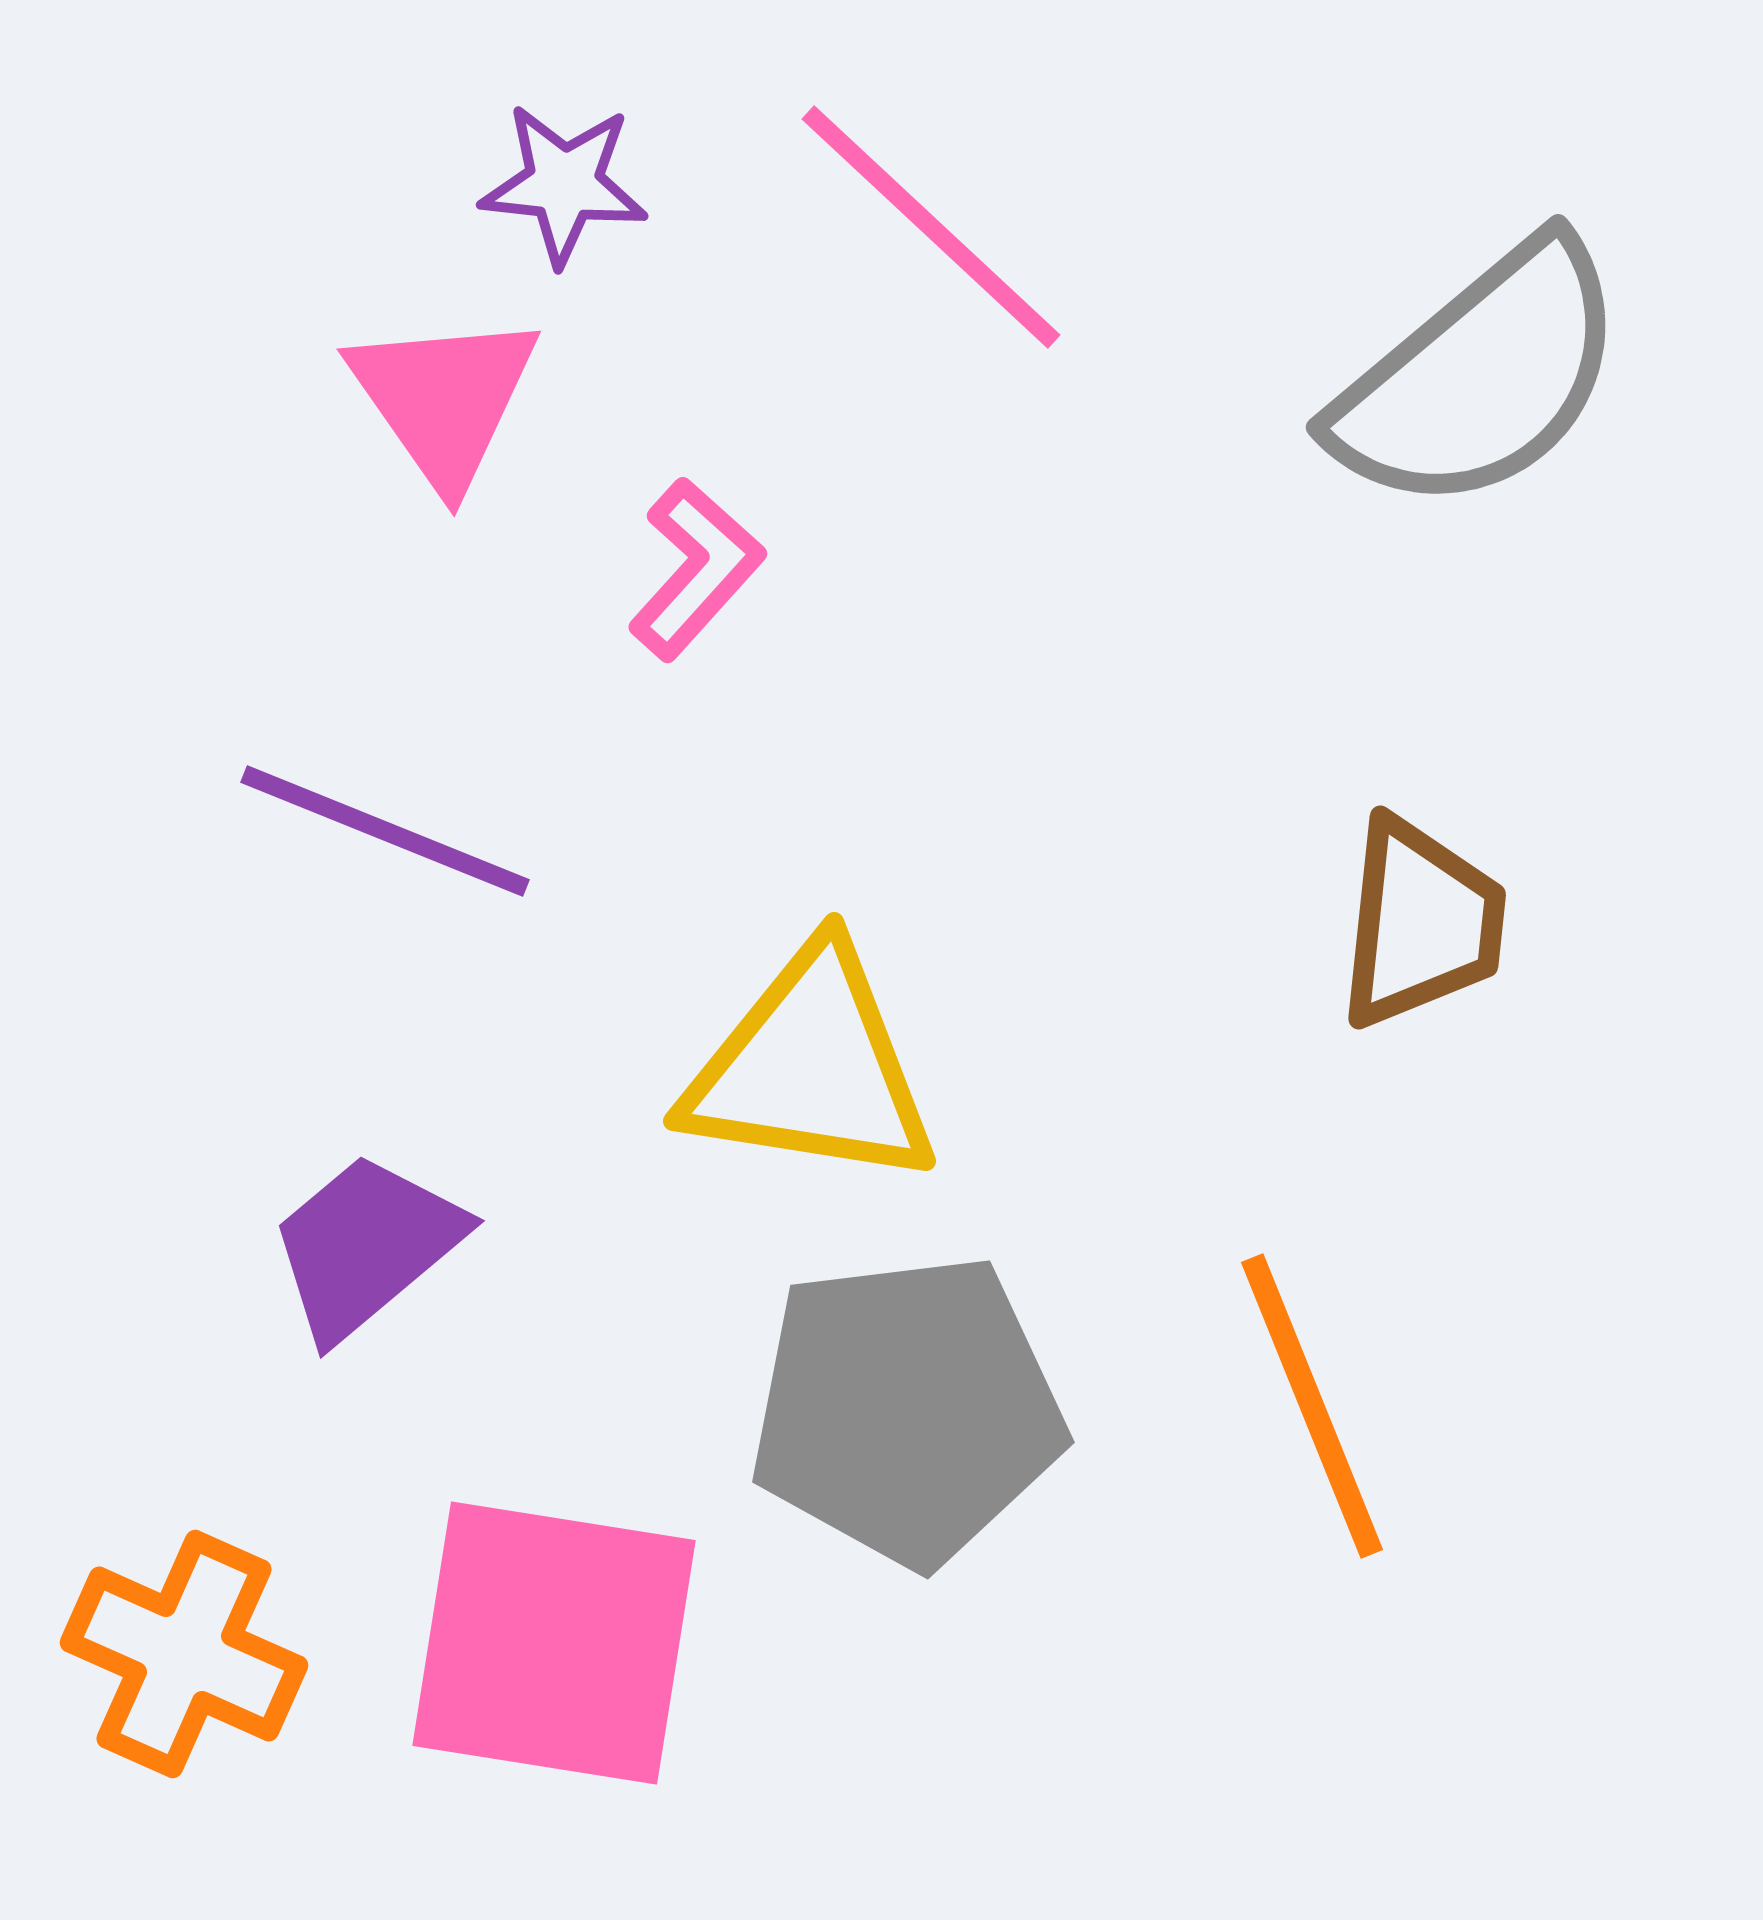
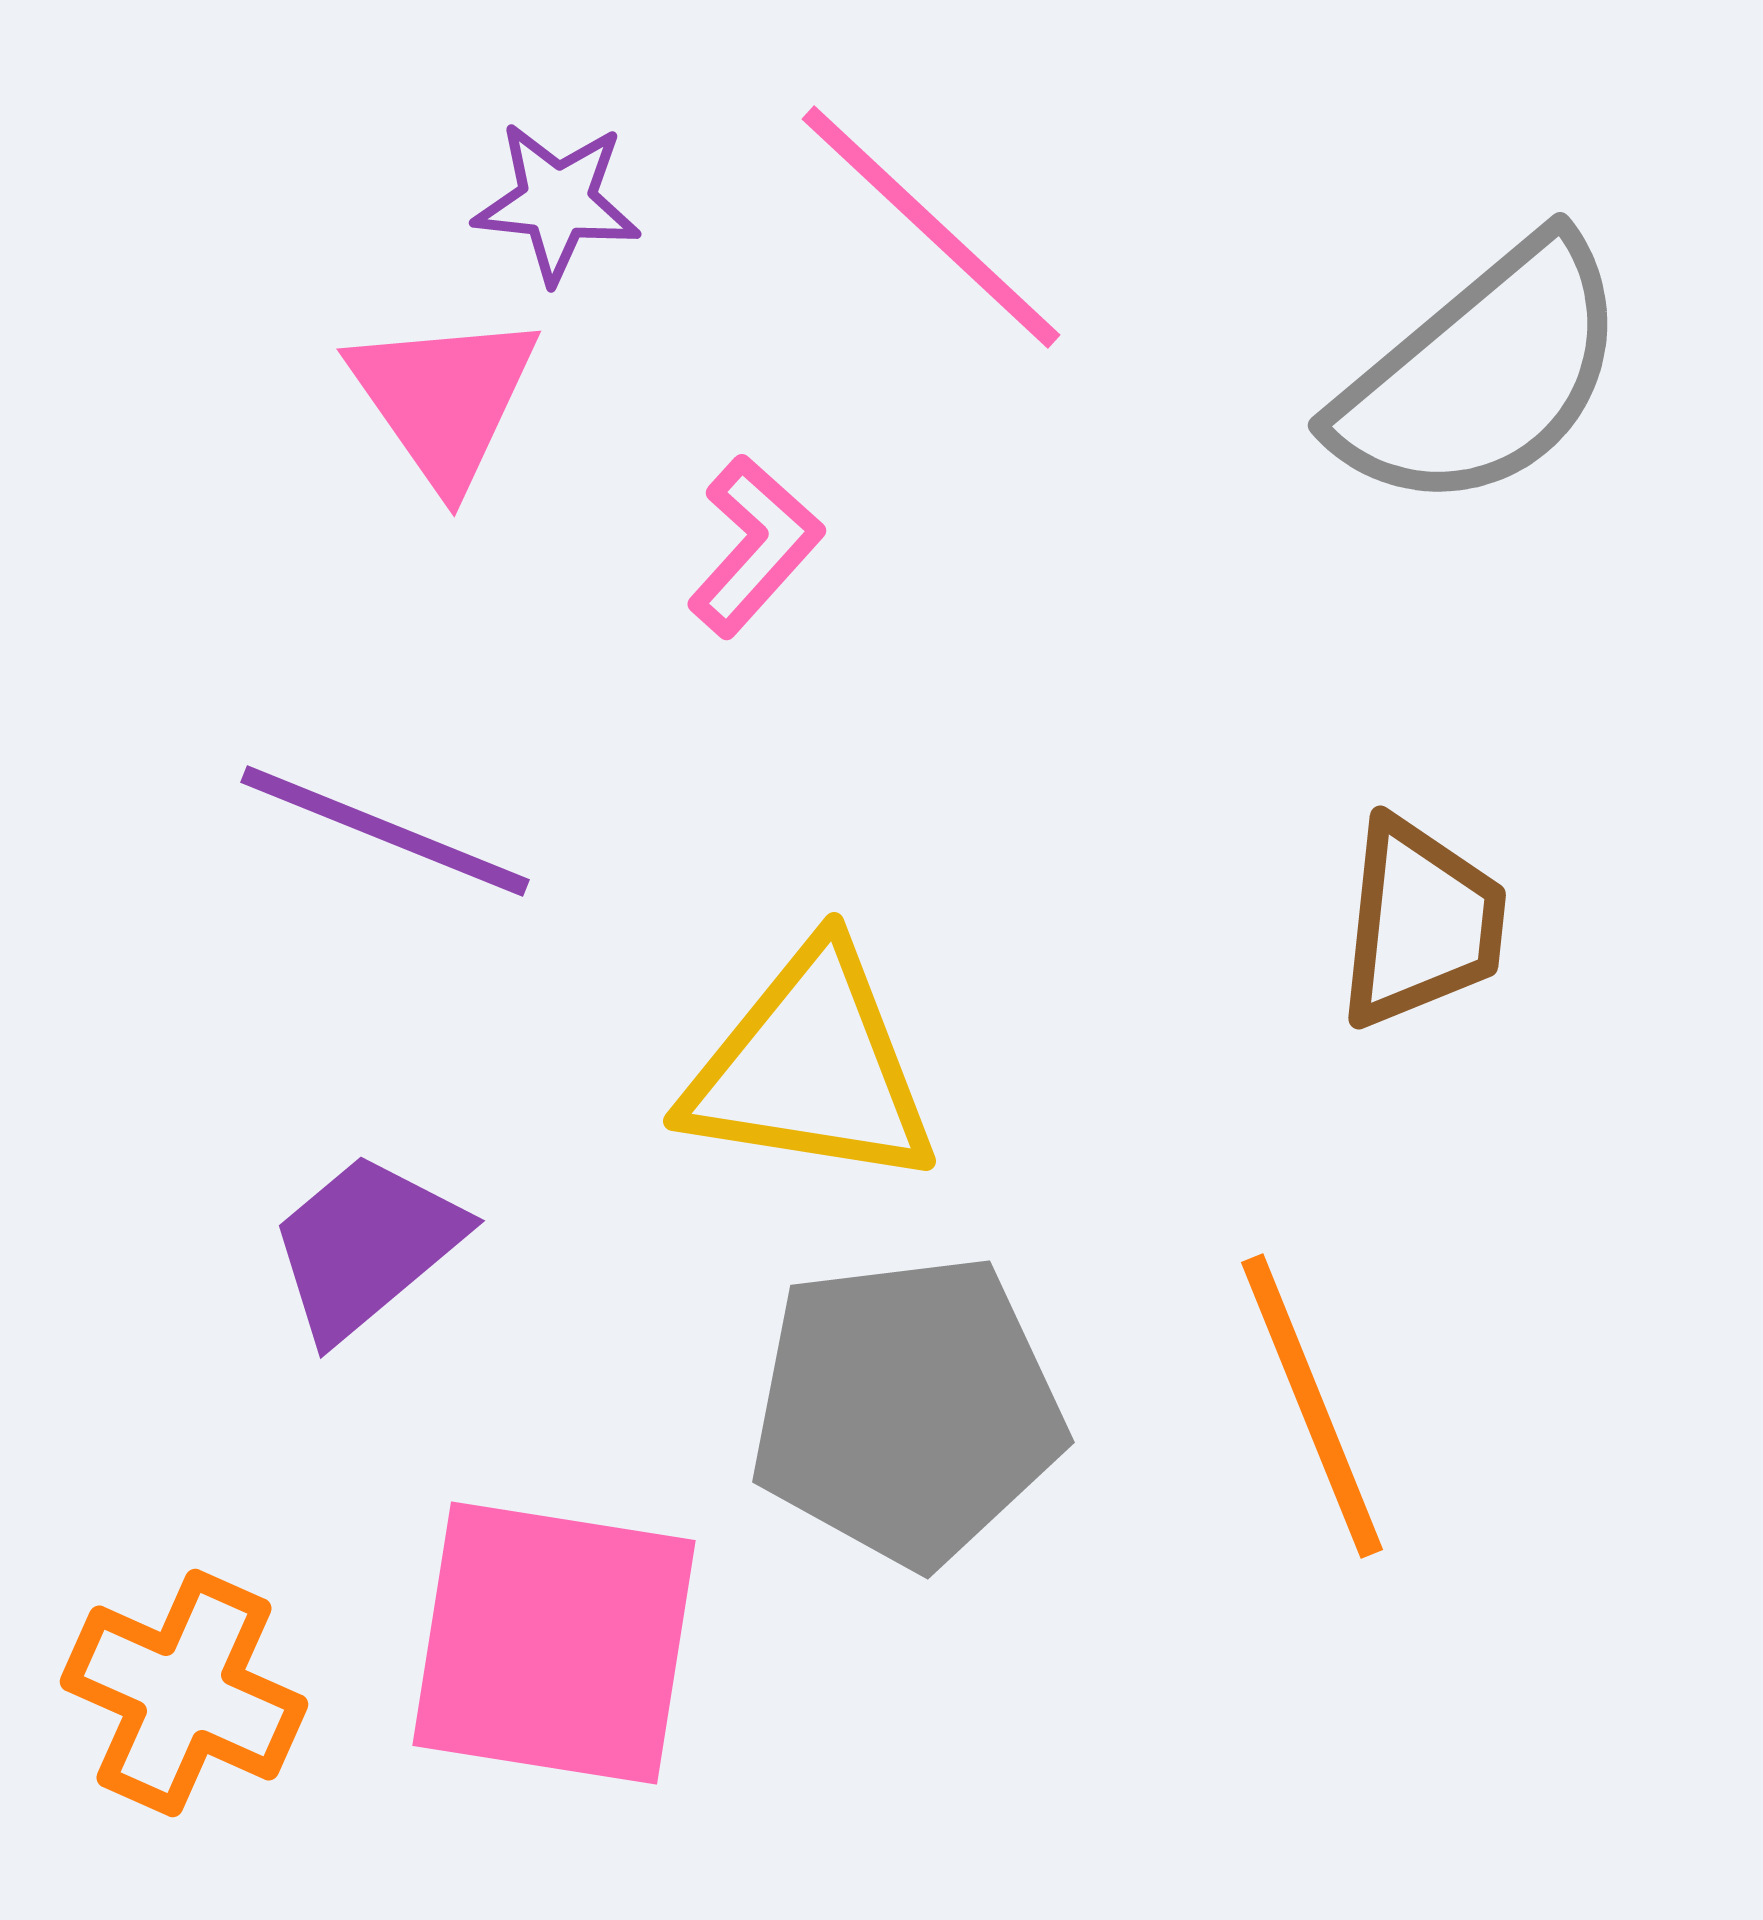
purple star: moved 7 px left, 18 px down
gray semicircle: moved 2 px right, 2 px up
pink L-shape: moved 59 px right, 23 px up
orange cross: moved 39 px down
